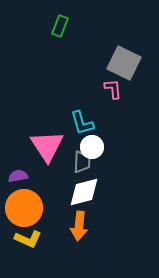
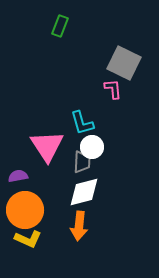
orange circle: moved 1 px right, 2 px down
